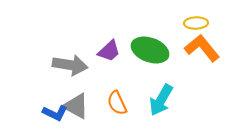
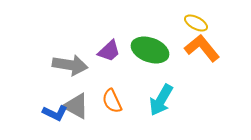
yellow ellipse: rotated 30 degrees clockwise
orange semicircle: moved 5 px left, 2 px up
